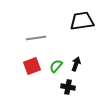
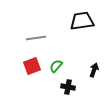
black arrow: moved 18 px right, 6 px down
